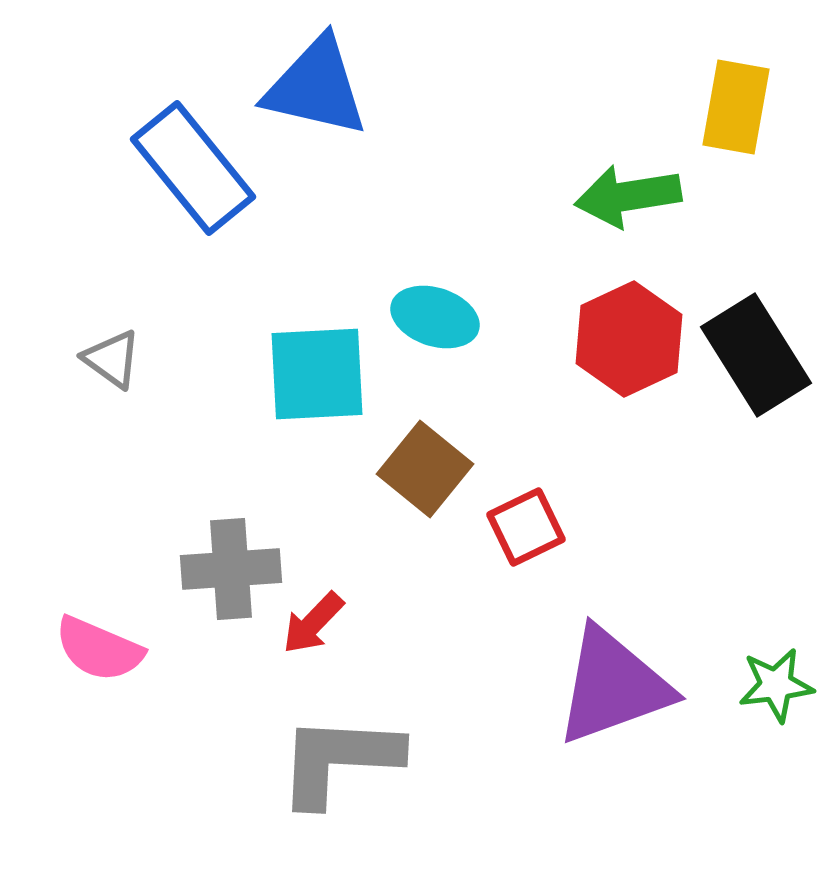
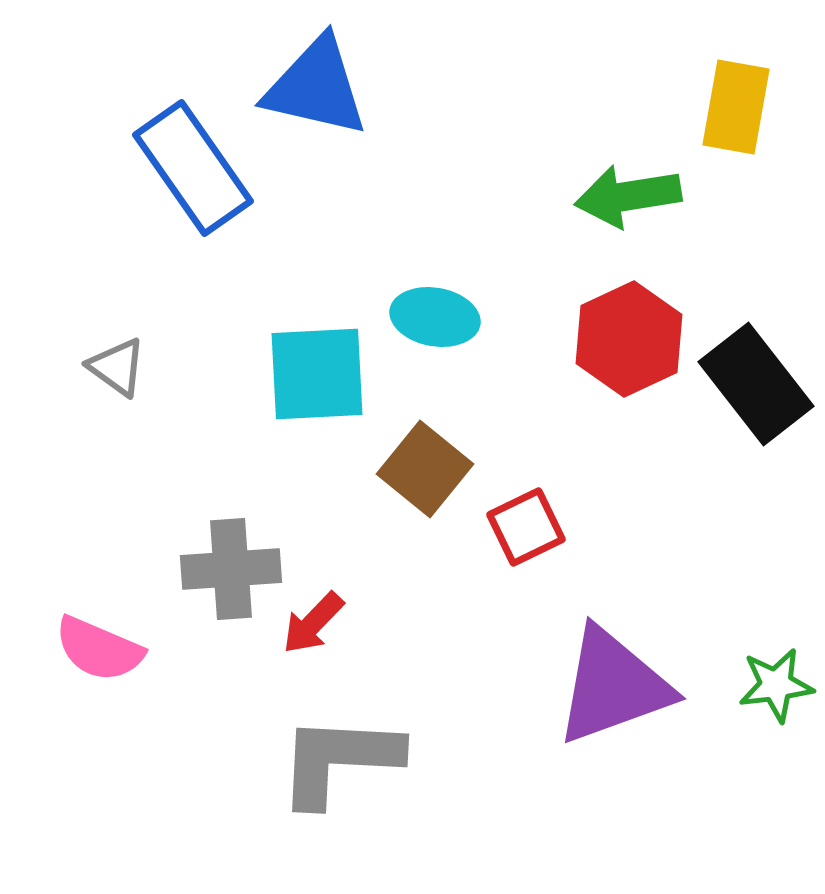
blue rectangle: rotated 4 degrees clockwise
cyan ellipse: rotated 8 degrees counterclockwise
black rectangle: moved 29 px down; rotated 6 degrees counterclockwise
gray triangle: moved 5 px right, 8 px down
